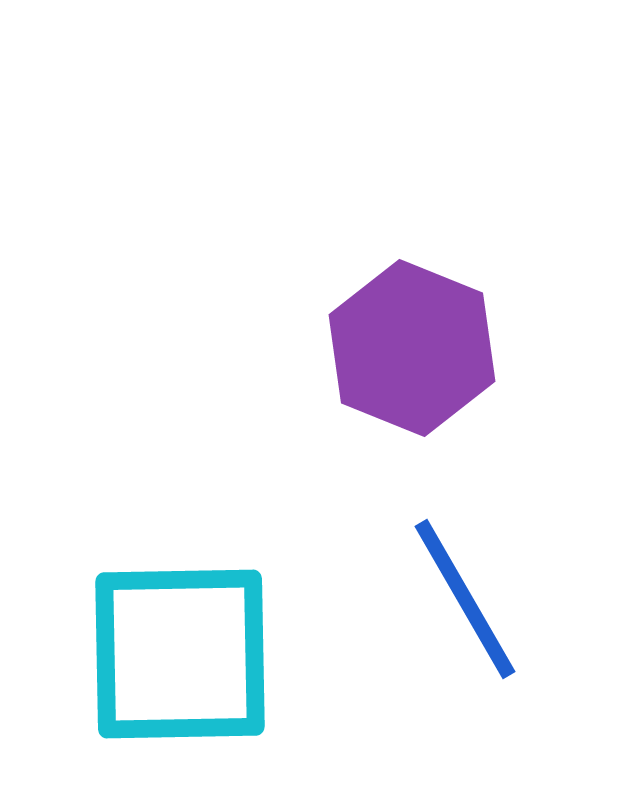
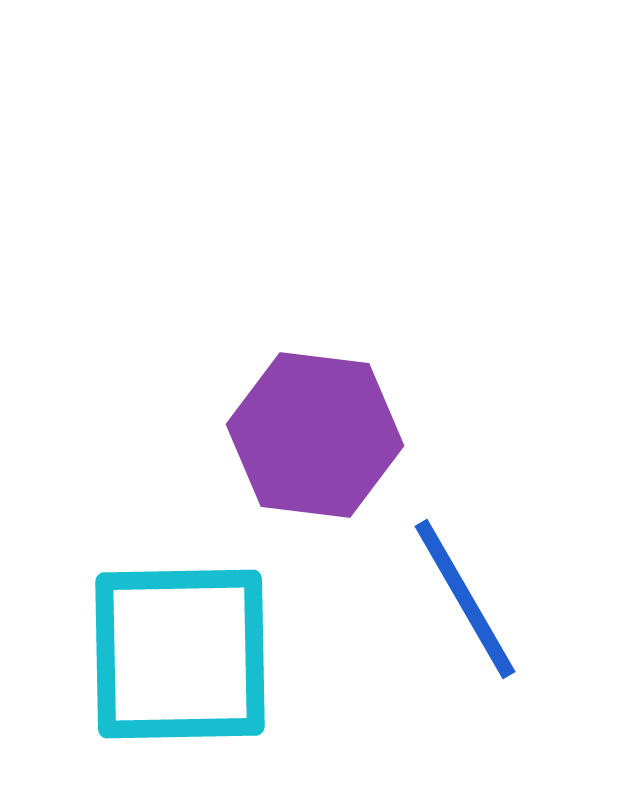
purple hexagon: moved 97 px left, 87 px down; rotated 15 degrees counterclockwise
